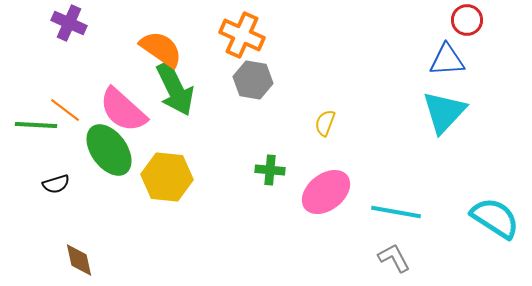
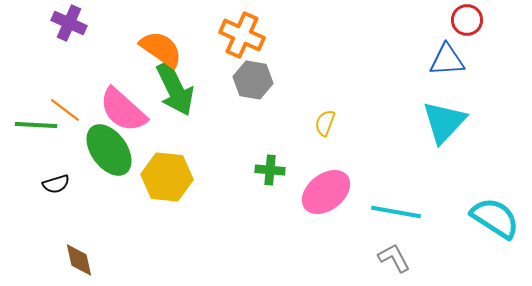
cyan triangle: moved 10 px down
